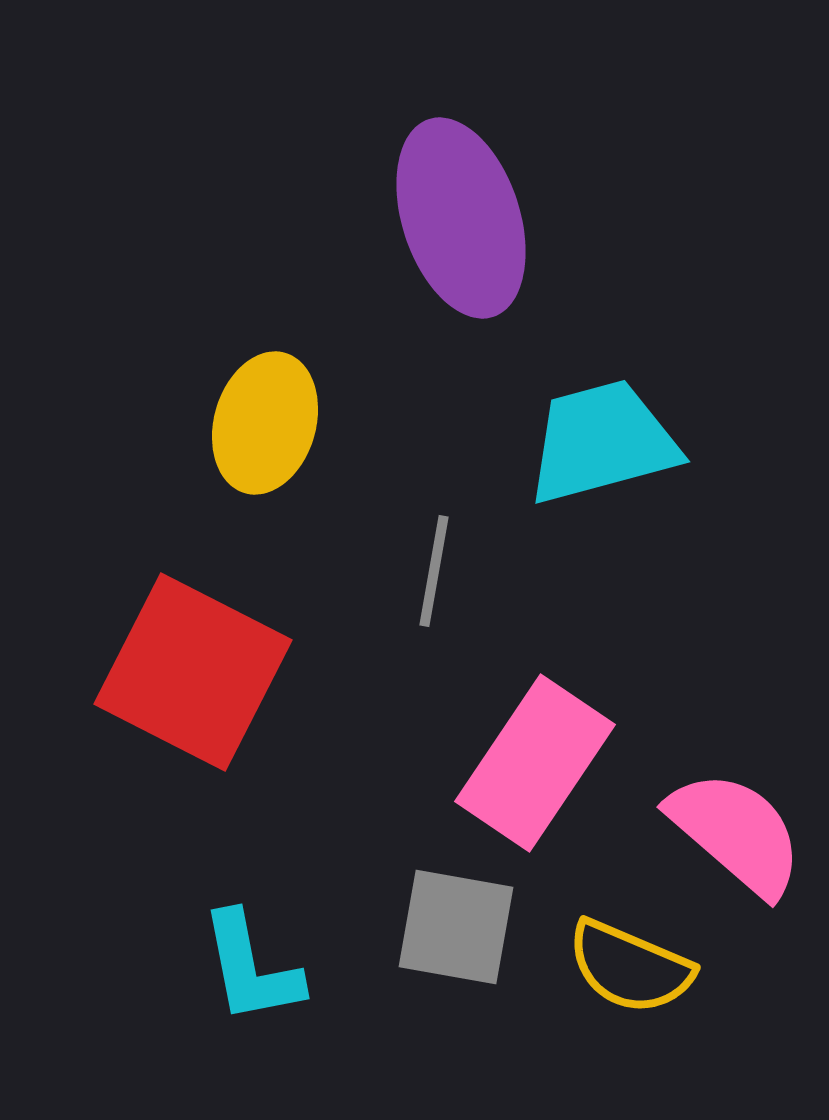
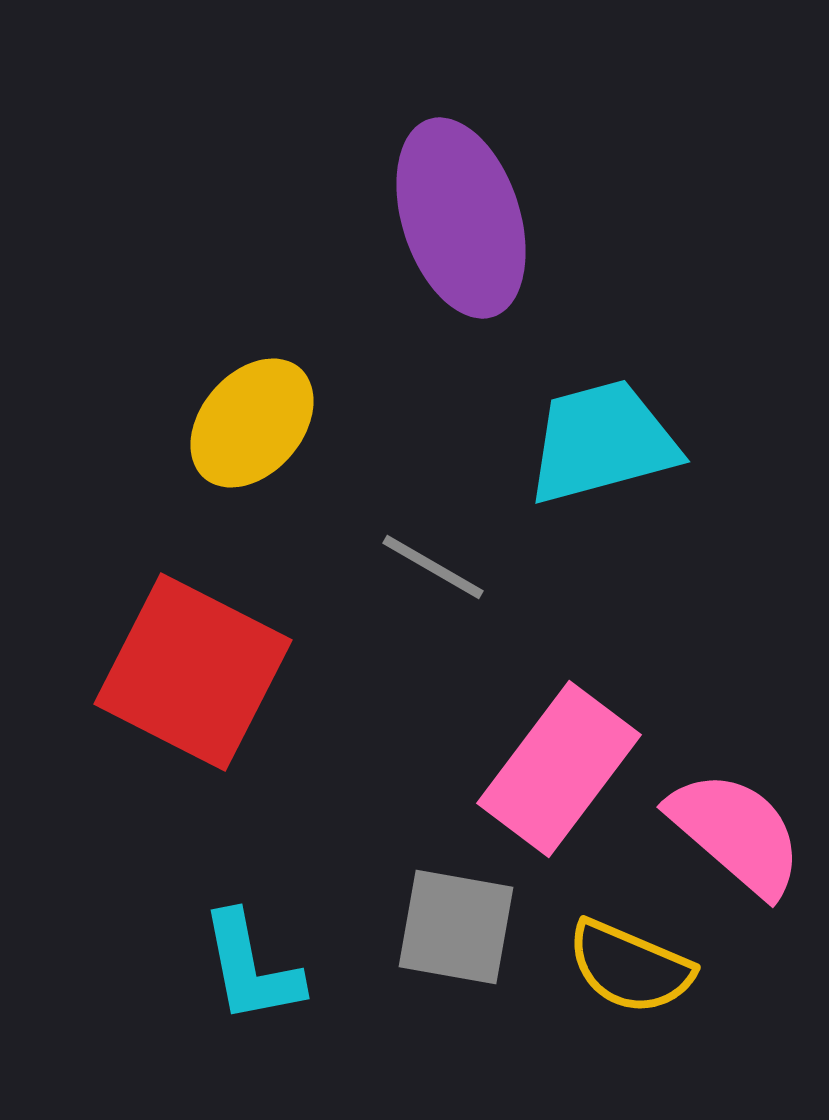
yellow ellipse: moved 13 px left; rotated 25 degrees clockwise
gray line: moved 1 px left, 4 px up; rotated 70 degrees counterclockwise
pink rectangle: moved 24 px right, 6 px down; rotated 3 degrees clockwise
